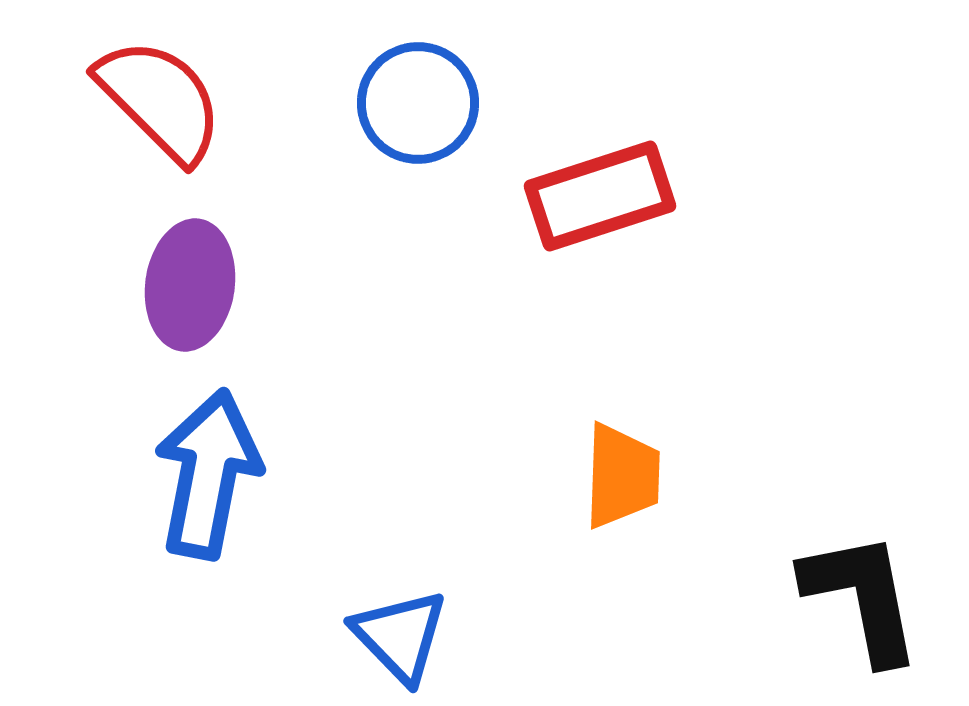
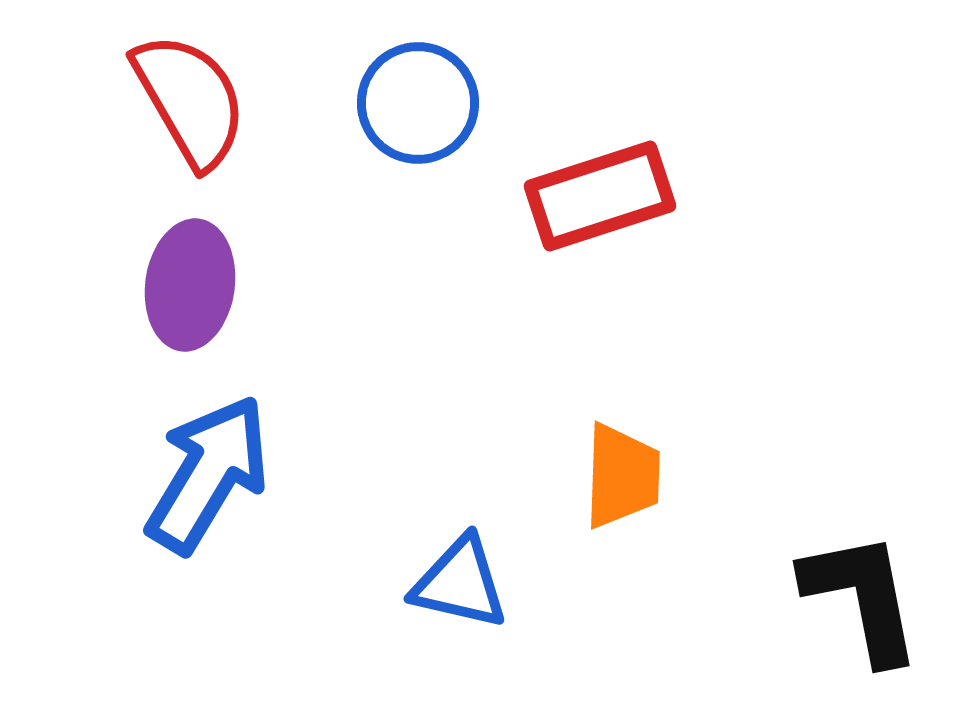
red semicircle: moved 30 px right; rotated 15 degrees clockwise
blue arrow: rotated 20 degrees clockwise
blue triangle: moved 60 px right, 53 px up; rotated 33 degrees counterclockwise
